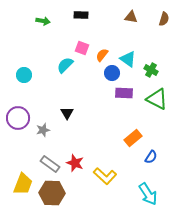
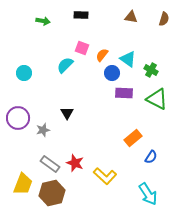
cyan circle: moved 2 px up
brown hexagon: rotated 15 degrees counterclockwise
